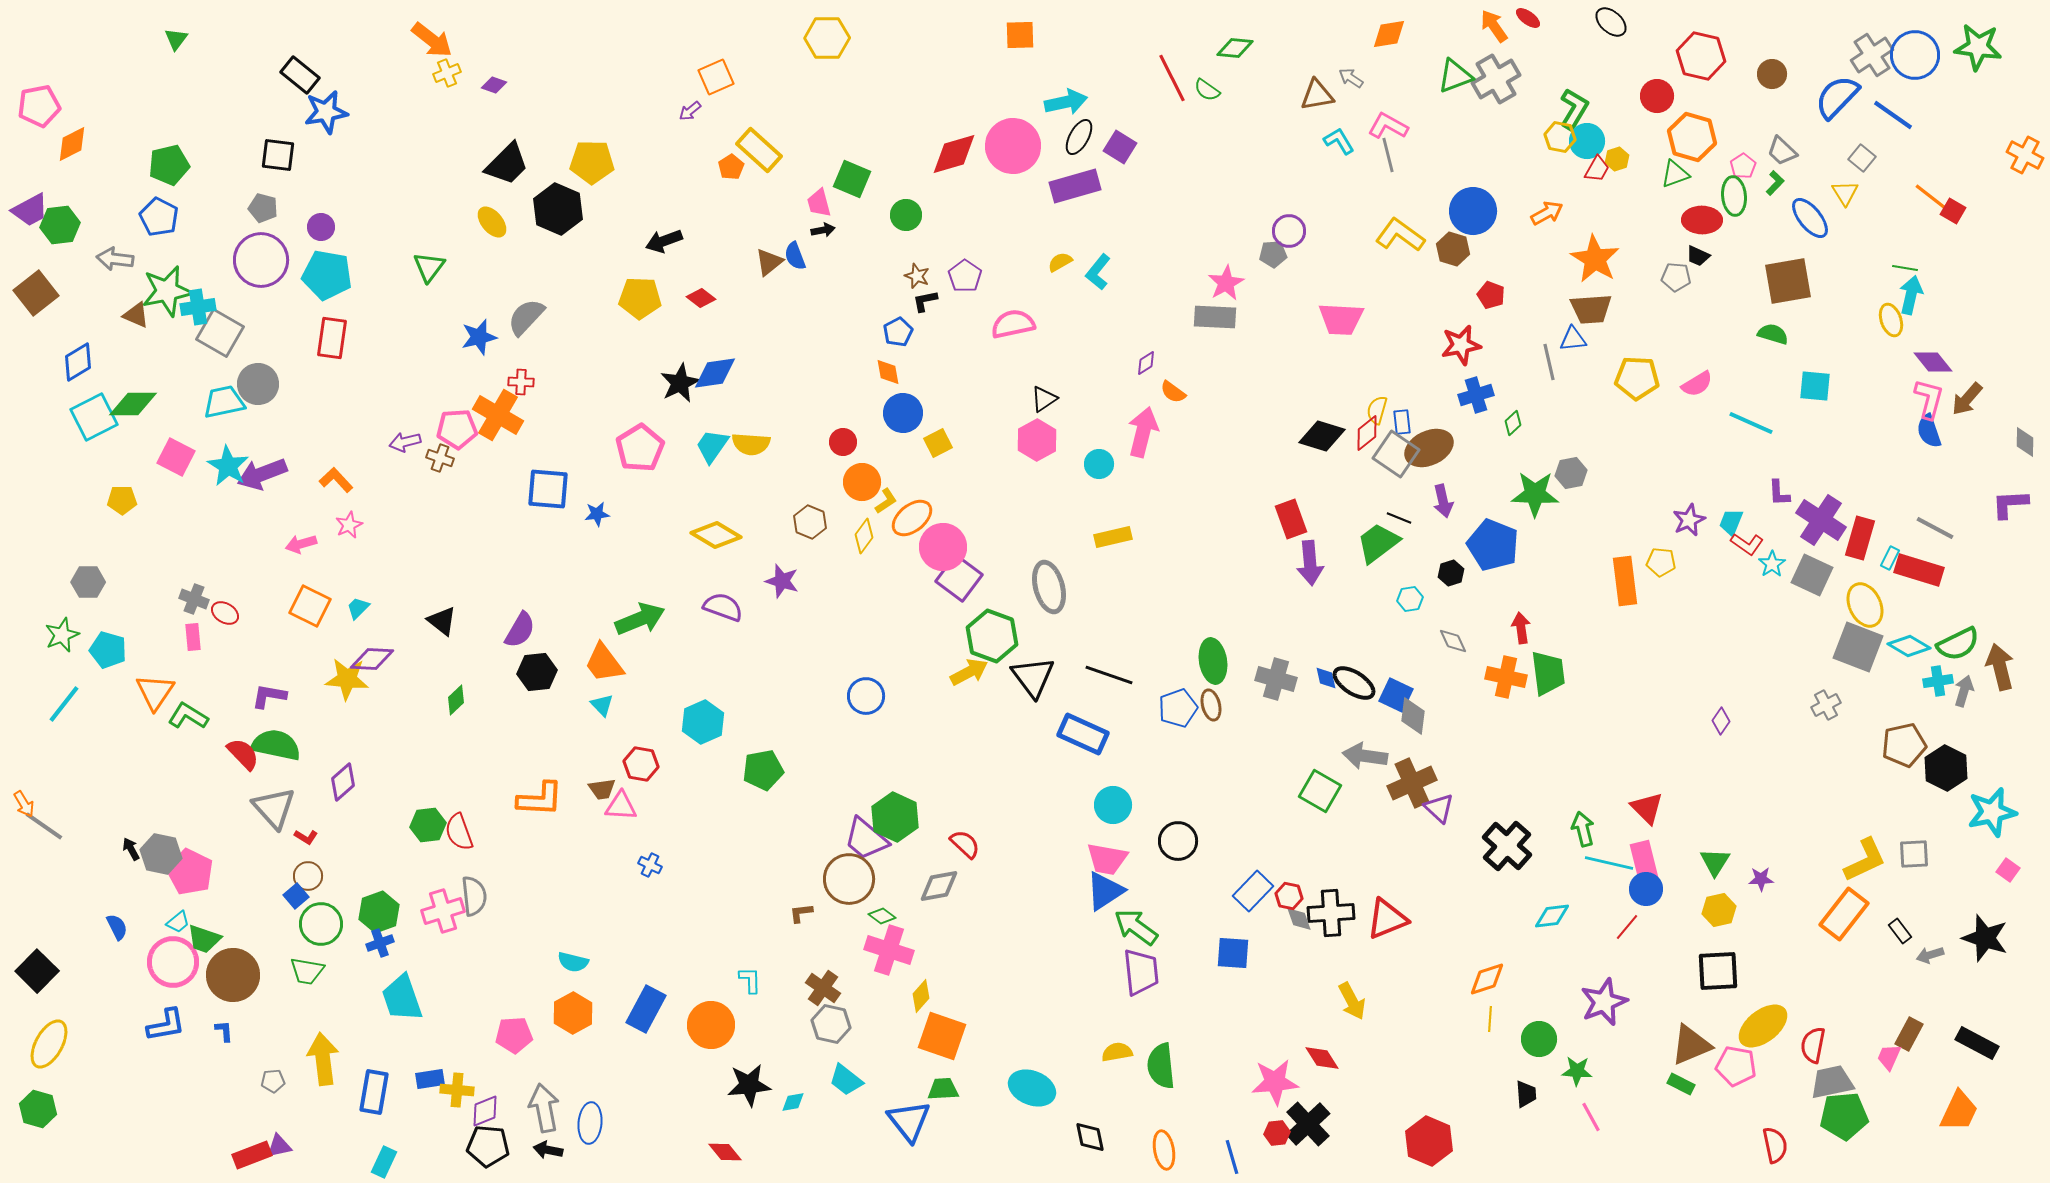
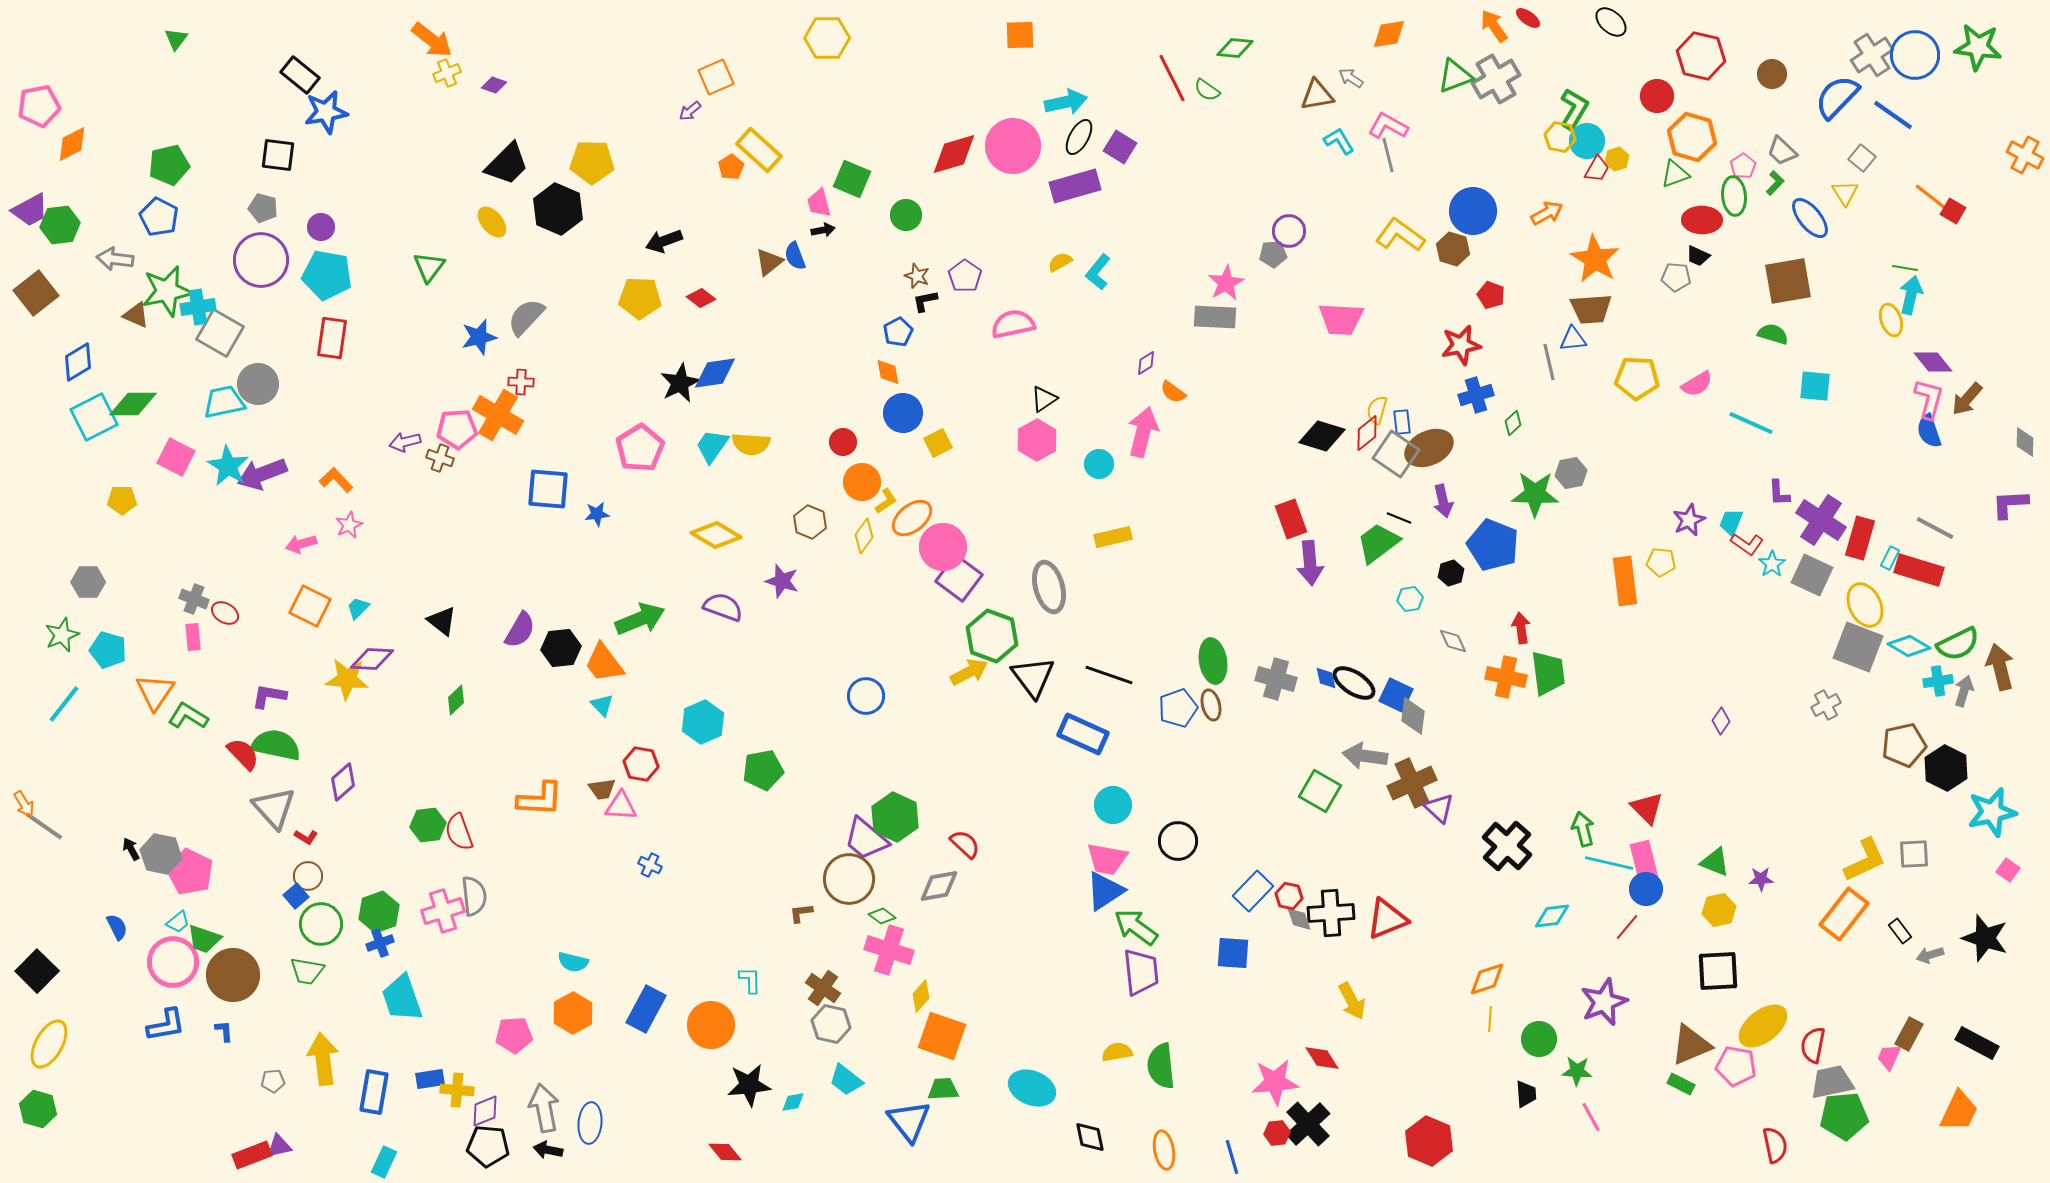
black hexagon at (537, 672): moved 24 px right, 24 px up
green triangle at (1715, 862): rotated 40 degrees counterclockwise
